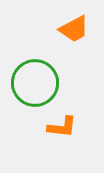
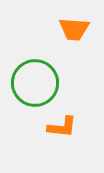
orange trapezoid: rotated 32 degrees clockwise
